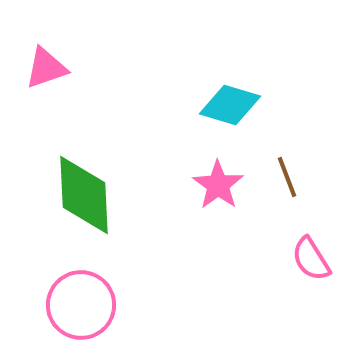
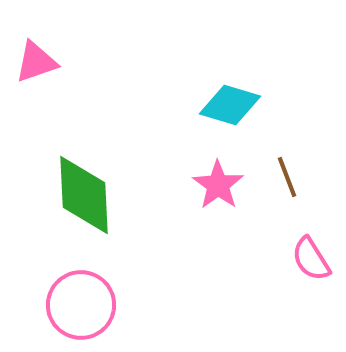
pink triangle: moved 10 px left, 6 px up
